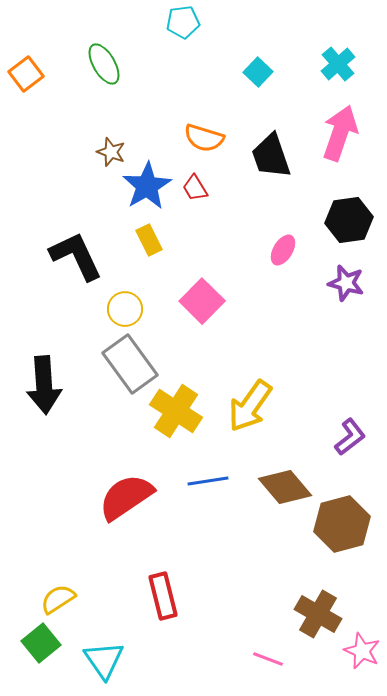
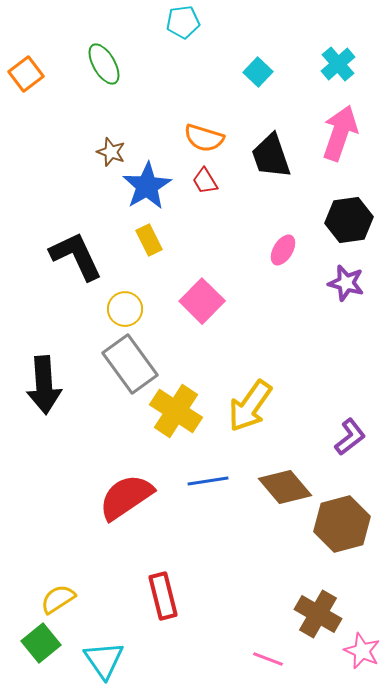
red trapezoid: moved 10 px right, 7 px up
